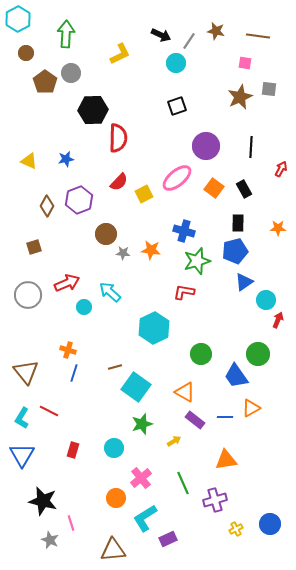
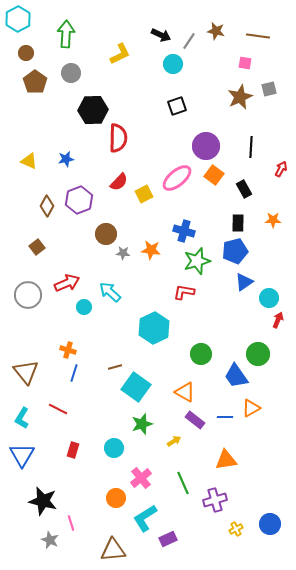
cyan circle at (176, 63): moved 3 px left, 1 px down
brown pentagon at (45, 82): moved 10 px left
gray square at (269, 89): rotated 21 degrees counterclockwise
orange square at (214, 188): moved 13 px up
orange star at (278, 228): moved 5 px left, 8 px up
brown square at (34, 247): moved 3 px right; rotated 21 degrees counterclockwise
cyan circle at (266, 300): moved 3 px right, 2 px up
red line at (49, 411): moved 9 px right, 2 px up
